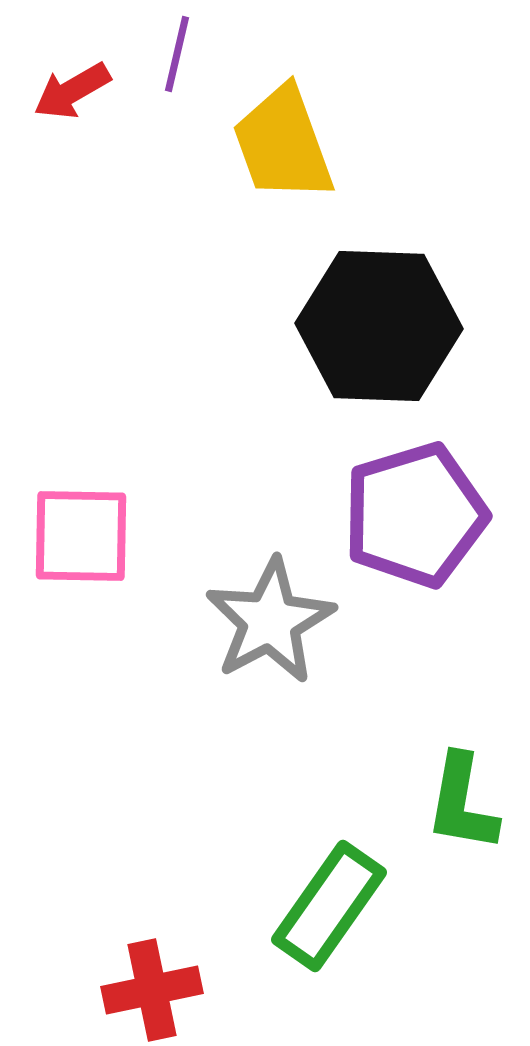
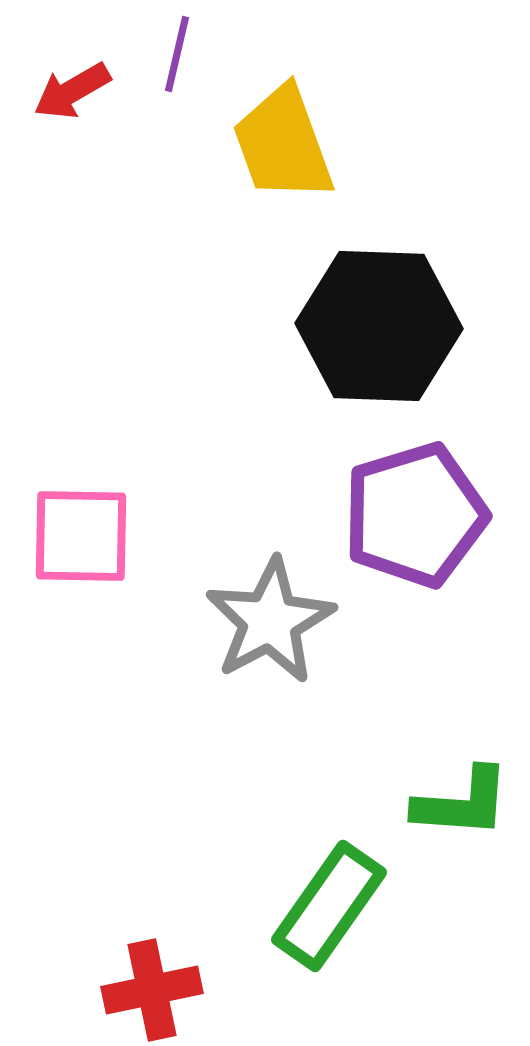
green L-shape: rotated 96 degrees counterclockwise
